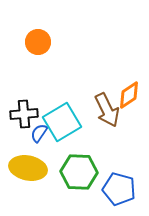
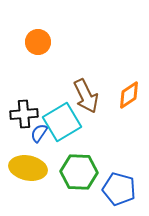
brown arrow: moved 21 px left, 14 px up
